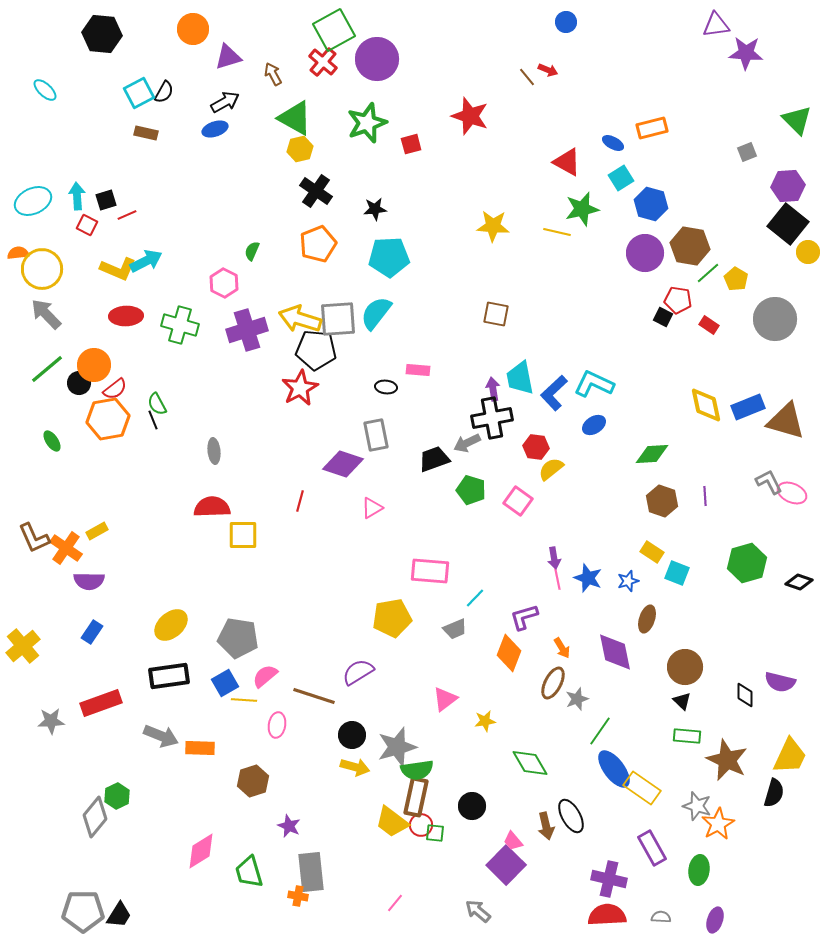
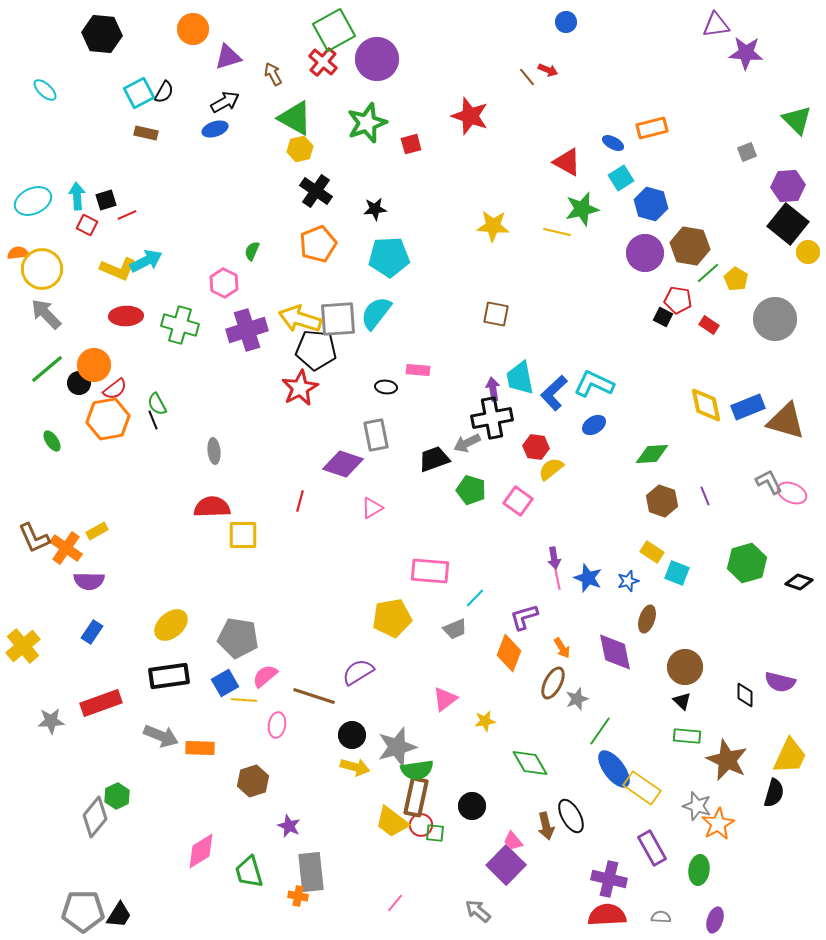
purple line at (705, 496): rotated 18 degrees counterclockwise
